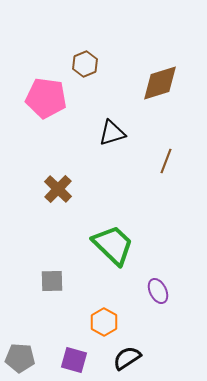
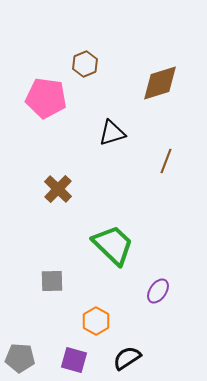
purple ellipse: rotated 60 degrees clockwise
orange hexagon: moved 8 px left, 1 px up
